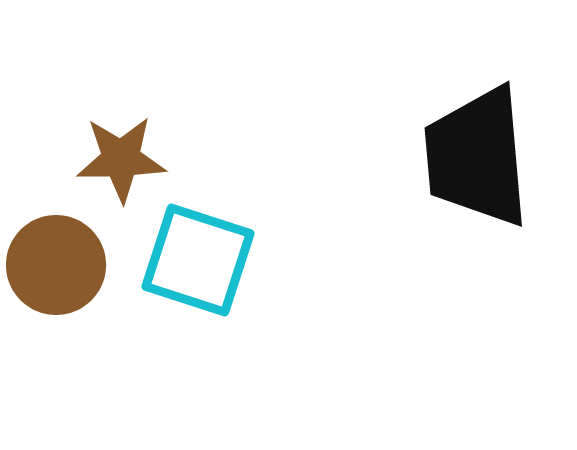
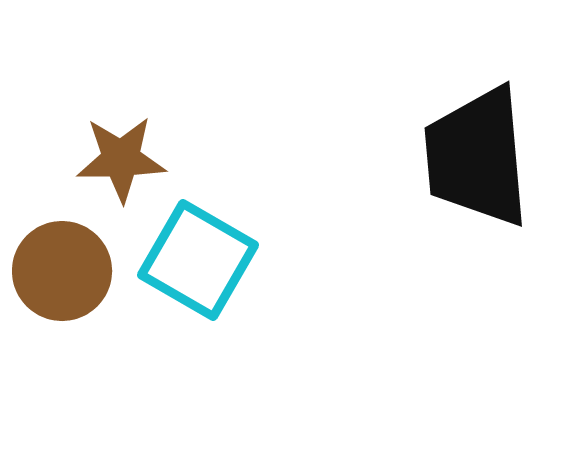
cyan square: rotated 12 degrees clockwise
brown circle: moved 6 px right, 6 px down
